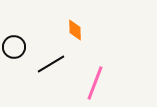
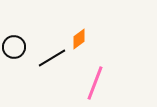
orange diamond: moved 4 px right, 9 px down; rotated 55 degrees clockwise
black line: moved 1 px right, 6 px up
